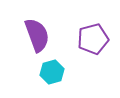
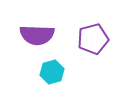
purple semicircle: rotated 112 degrees clockwise
